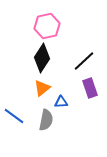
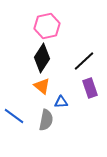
orange triangle: moved 2 px up; rotated 42 degrees counterclockwise
